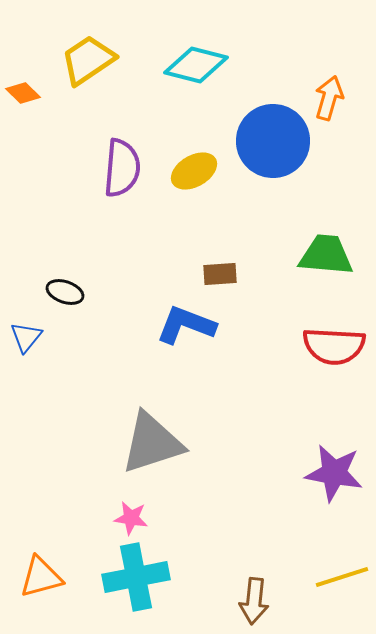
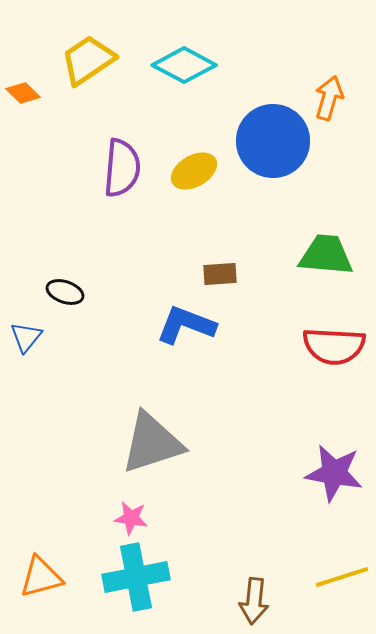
cyan diamond: moved 12 px left; rotated 14 degrees clockwise
